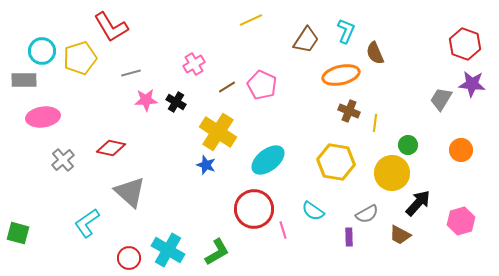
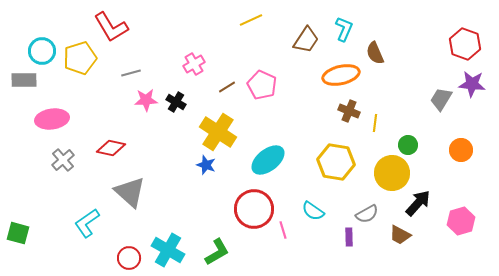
cyan L-shape at (346, 31): moved 2 px left, 2 px up
pink ellipse at (43, 117): moved 9 px right, 2 px down
